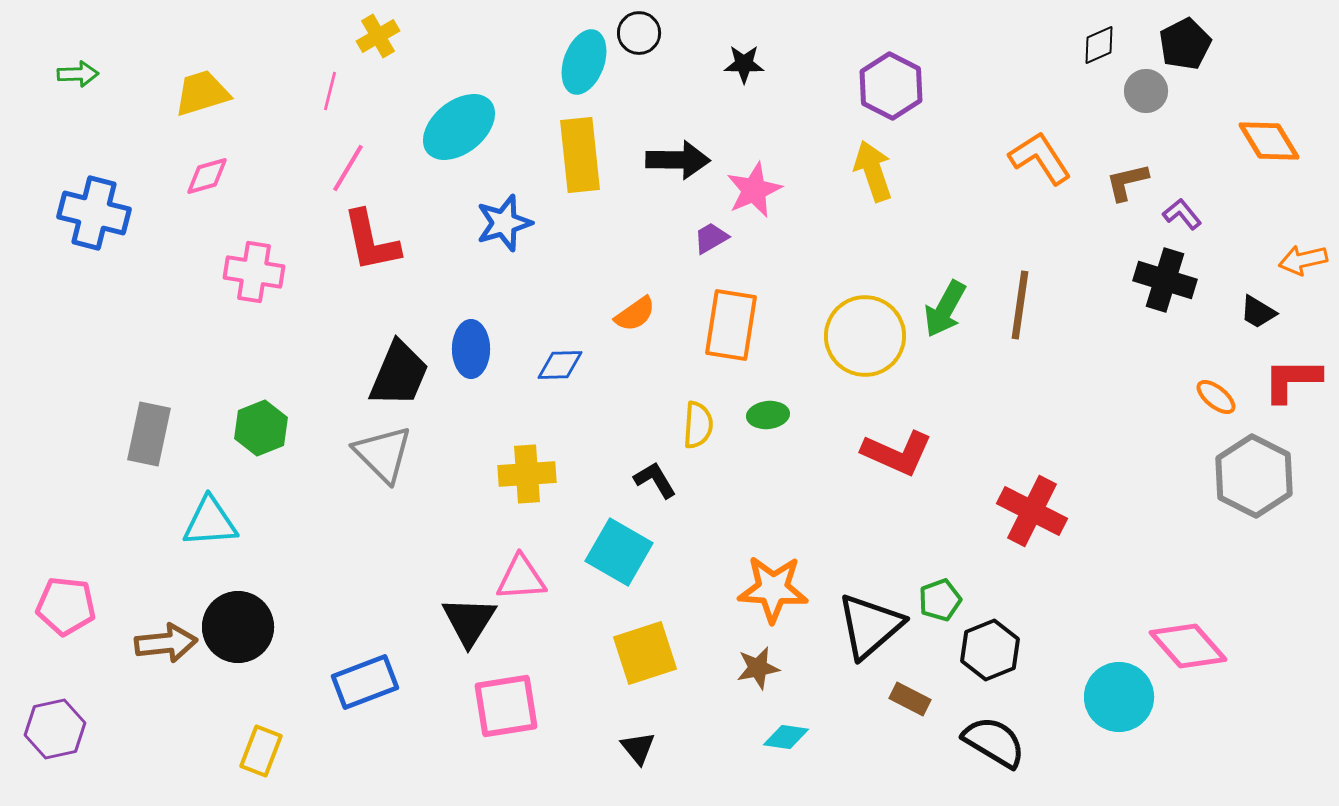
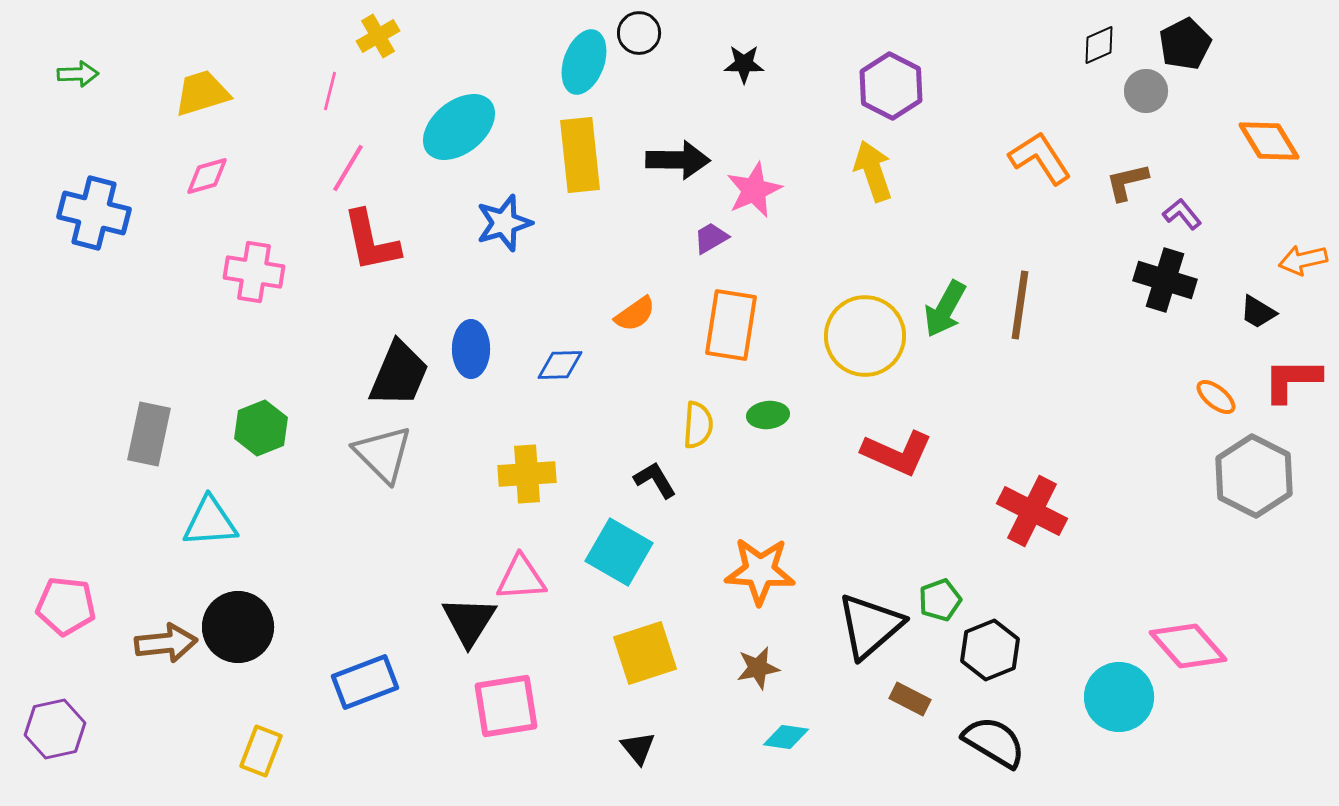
orange star at (773, 589): moved 13 px left, 18 px up
